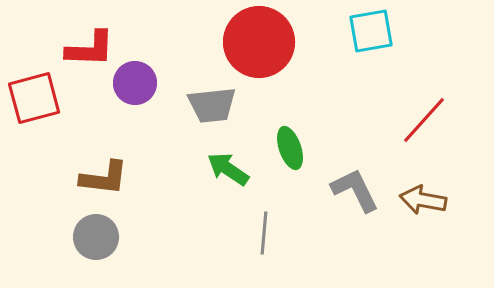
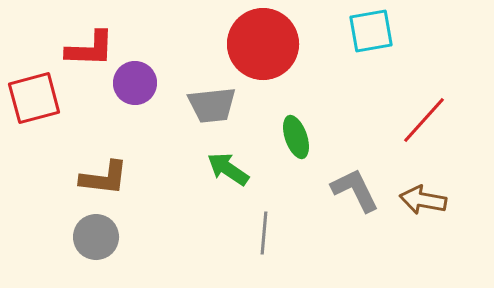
red circle: moved 4 px right, 2 px down
green ellipse: moved 6 px right, 11 px up
